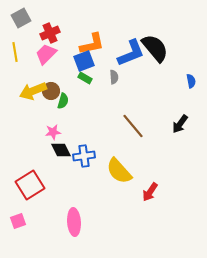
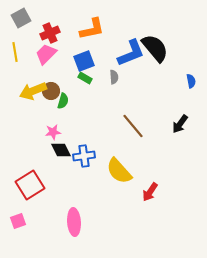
orange L-shape: moved 15 px up
